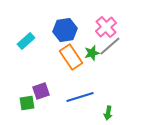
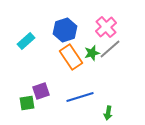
blue hexagon: rotated 10 degrees counterclockwise
gray line: moved 3 px down
